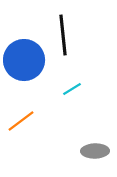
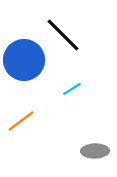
black line: rotated 39 degrees counterclockwise
